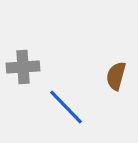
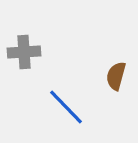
gray cross: moved 1 px right, 15 px up
